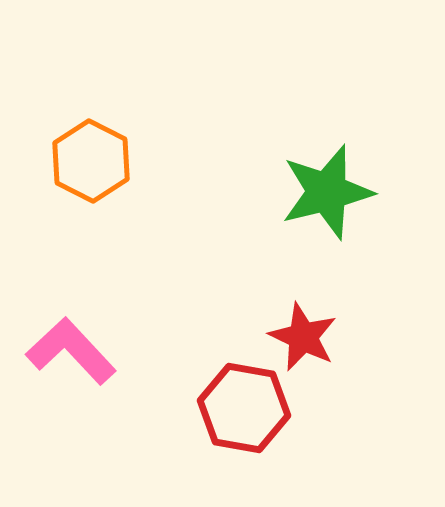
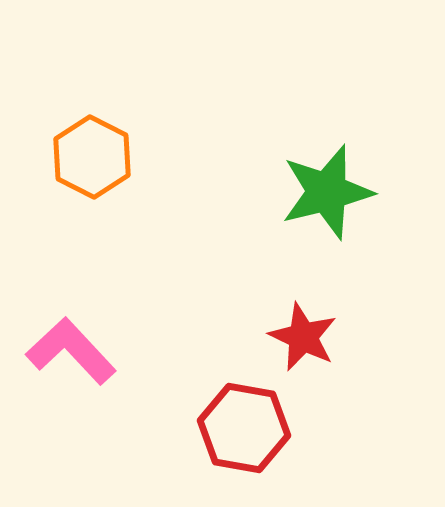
orange hexagon: moved 1 px right, 4 px up
red hexagon: moved 20 px down
